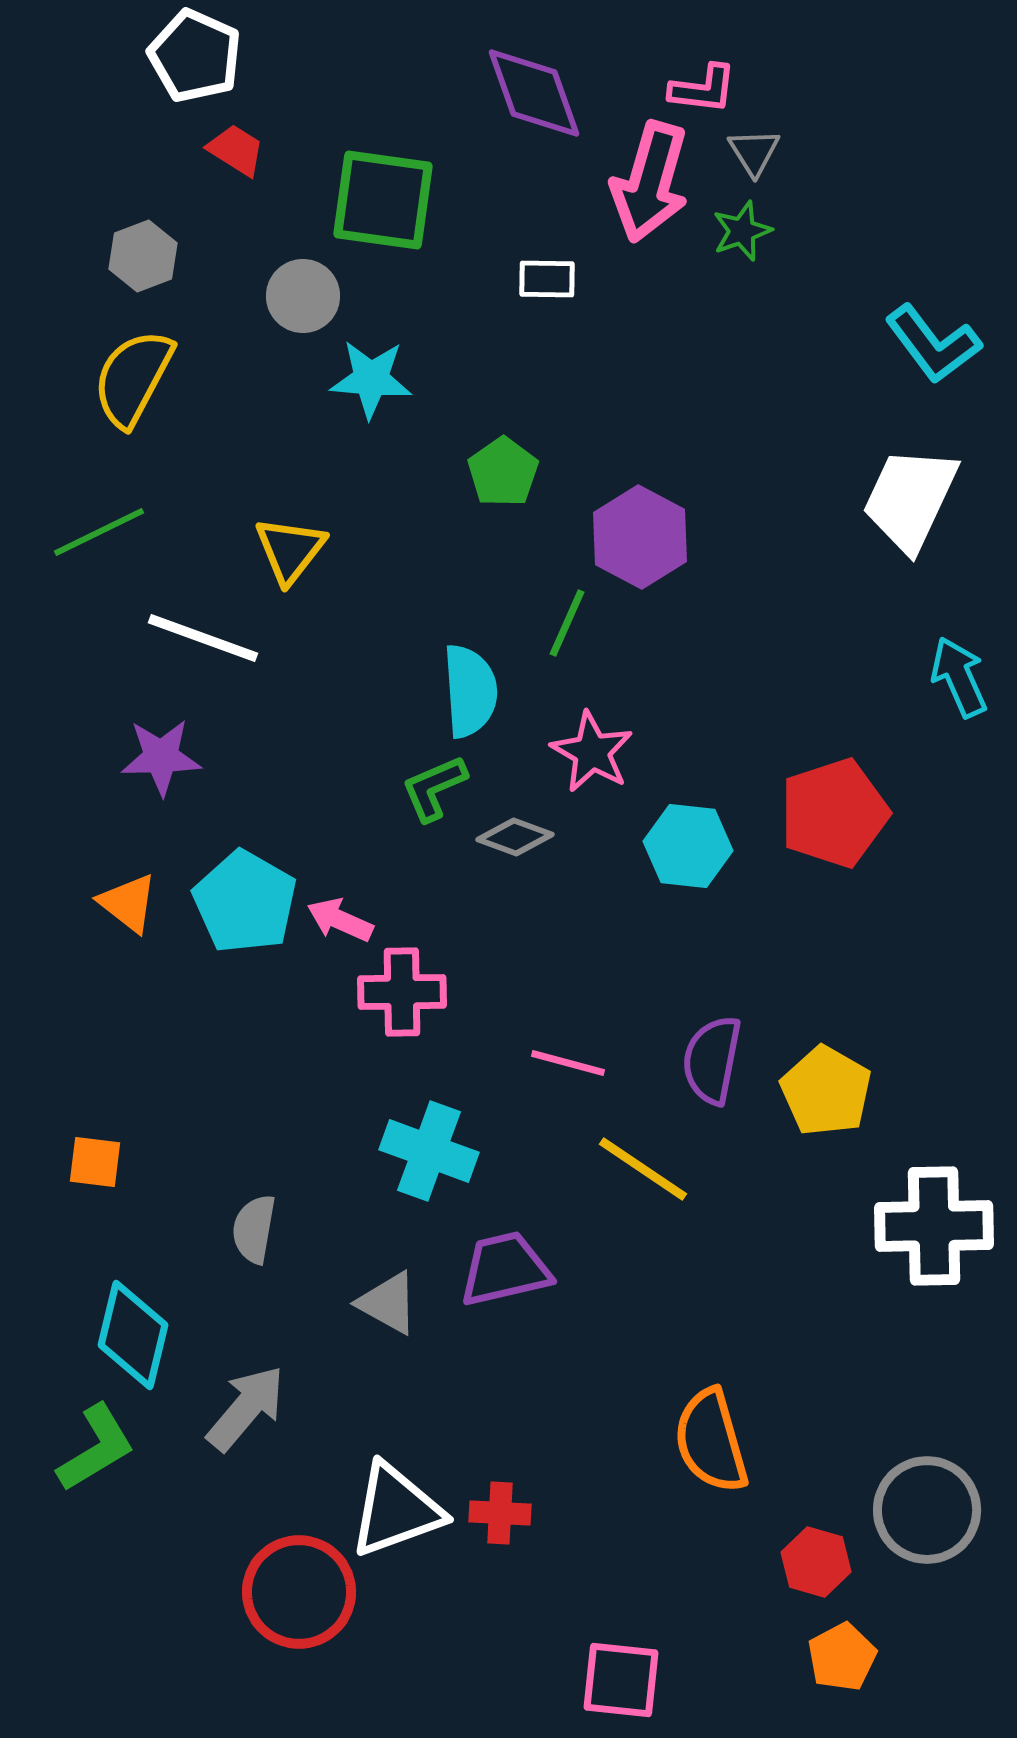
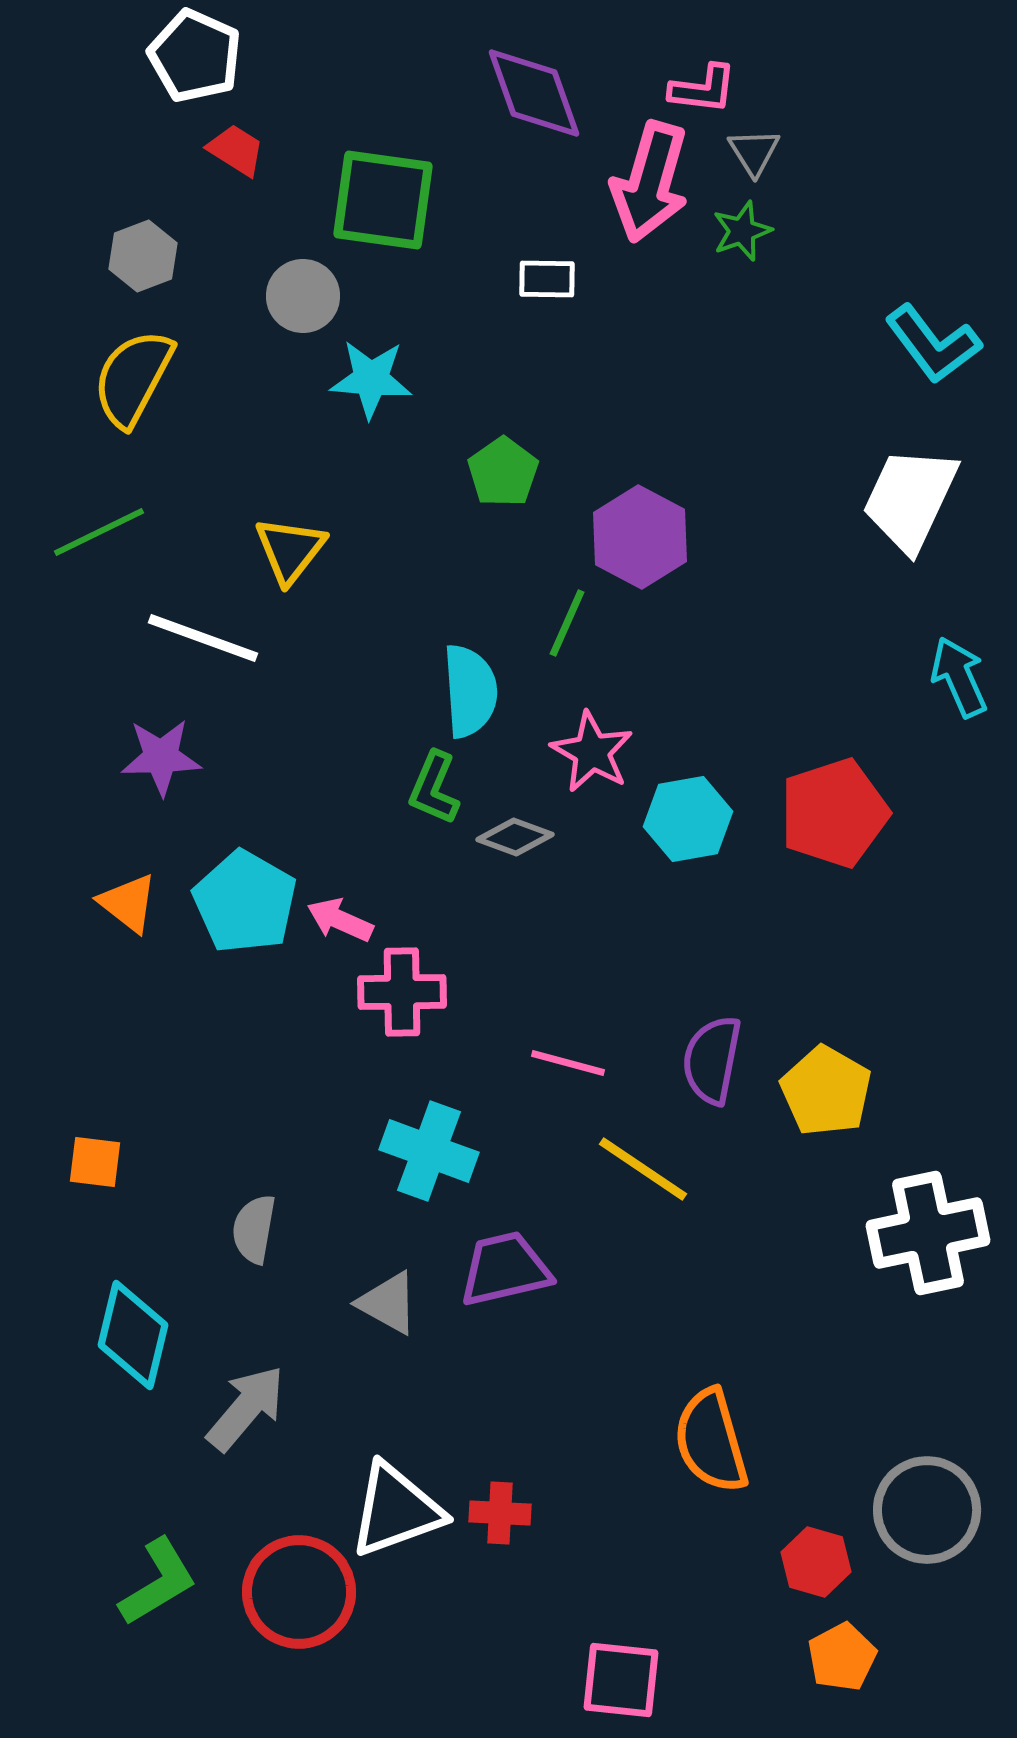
green L-shape at (434, 788): rotated 44 degrees counterclockwise
cyan hexagon at (688, 846): moved 27 px up; rotated 16 degrees counterclockwise
white cross at (934, 1226): moved 6 px left, 7 px down; rotated 11 degrees counterclockwise
green L-shape at (96, 1448): moved 62 px right, 134 px down
